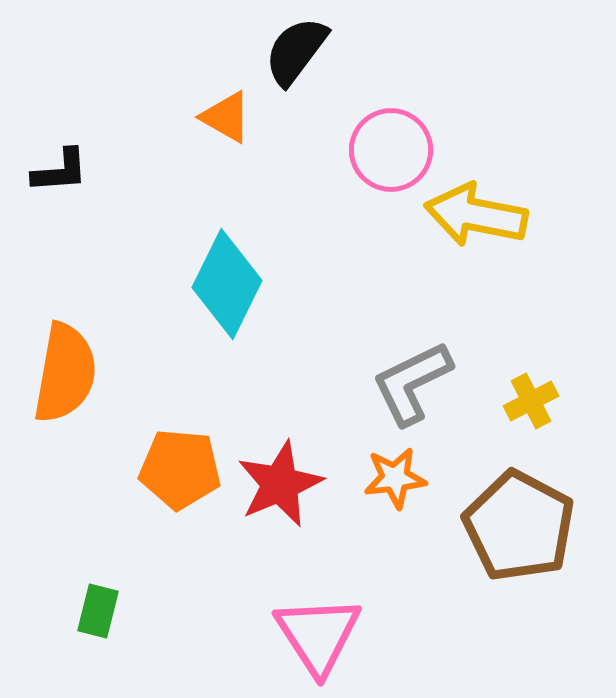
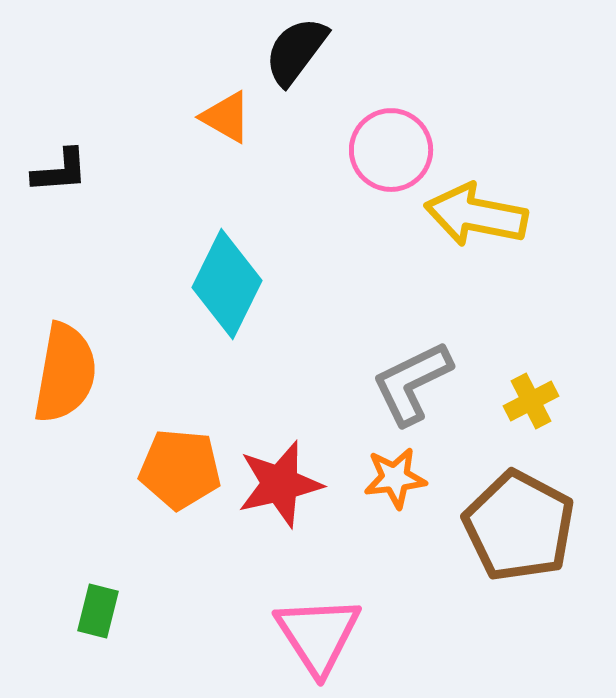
red star: rotated 10 degrees clockwise
